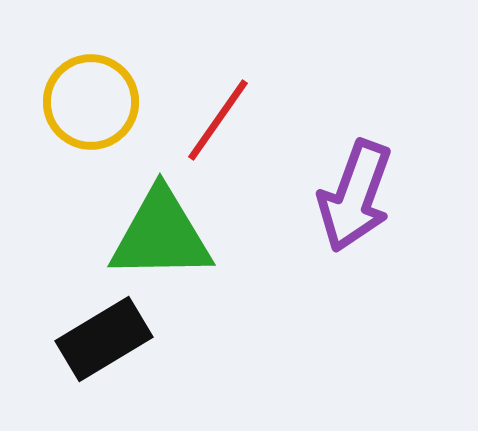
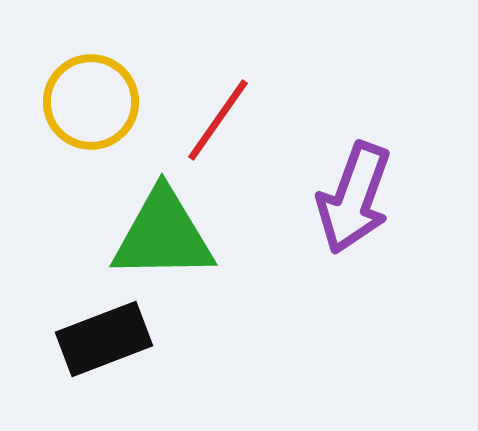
purple arrow: moved 1 px left, 2 px down
green triangle: moved 2 px right
black rectangle: rotated 10 degrees clockwise
